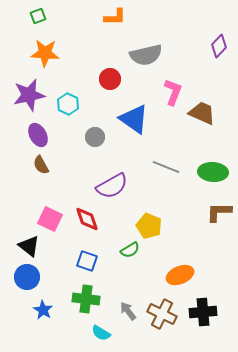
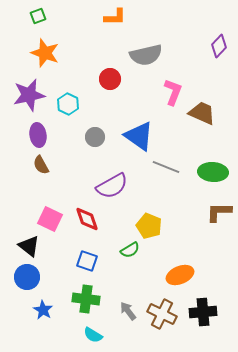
orange star: rotated 16 degrees clockwise
blue triangle: moved 5 px right, 17 px down
purple ellipse: rotated 20 degrees clockwise
cyan semicircle: moved 8 px left, 2 px down
